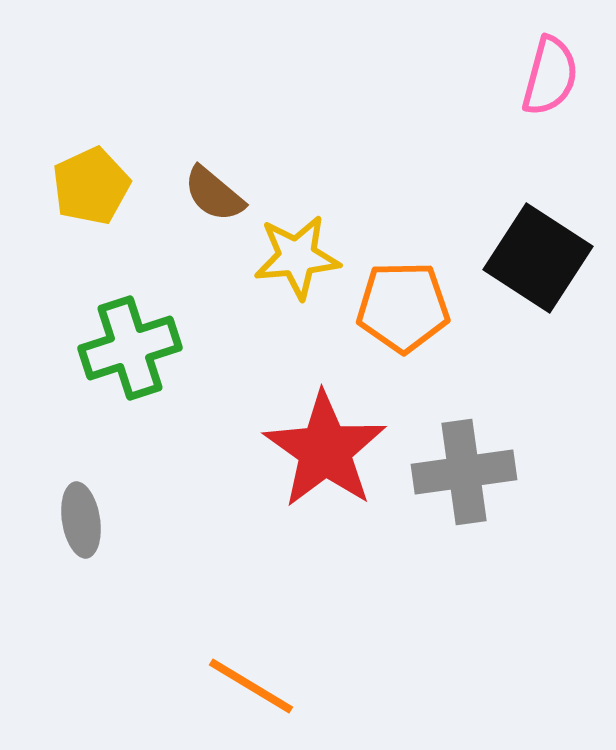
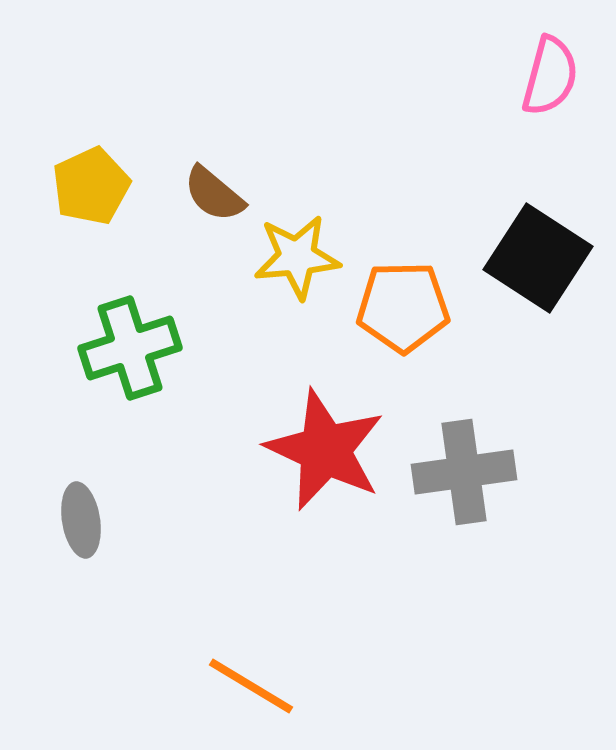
red star: rotated 10 degrees counterclockwise
